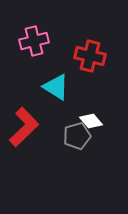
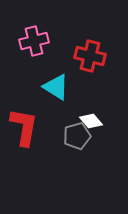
red L-shape: rotated 36 degrees counterclockwise
